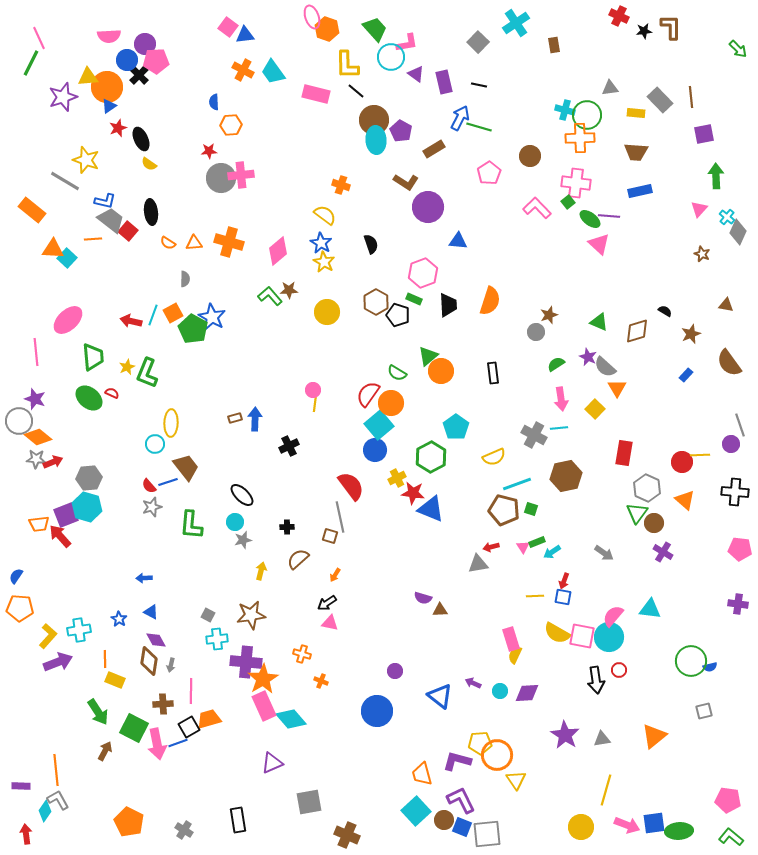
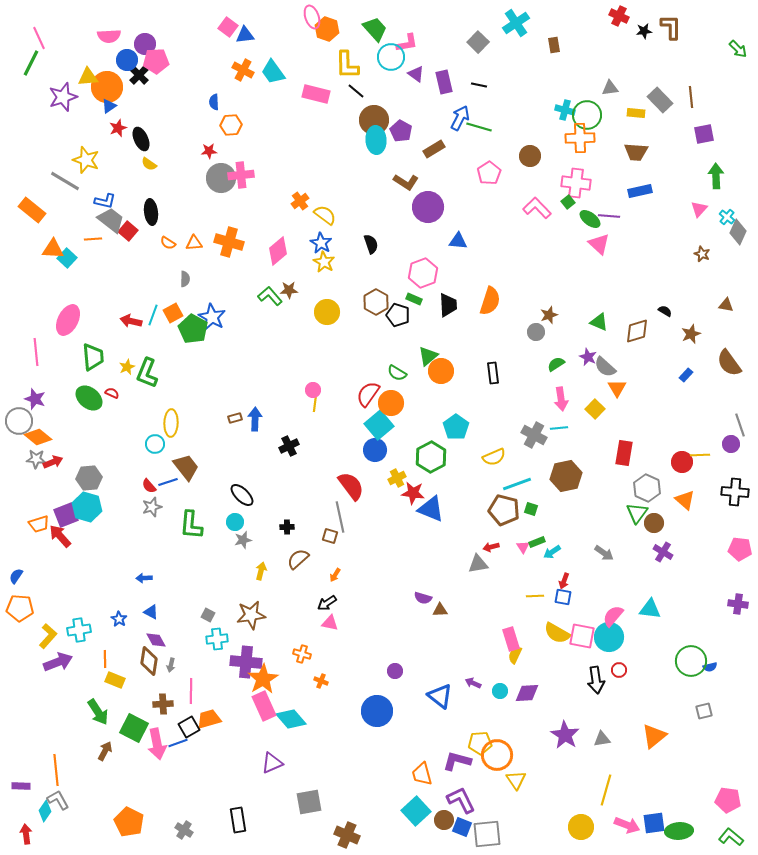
orange cross at (341, 185): moved 41 px left, 16 px down; rotated 36 degrees clockwise
pink ellipse at (68, 320): rotated 20 degrees counterclockwise
orange trapezoid at (39, 524): rotated 10 degrees counterclockwise
